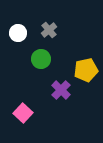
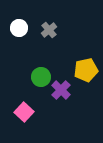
white circle: moved 1 px right, 5 px up
green circle: moved 18 px down
pink square: moved 1 px right, 1 px up
